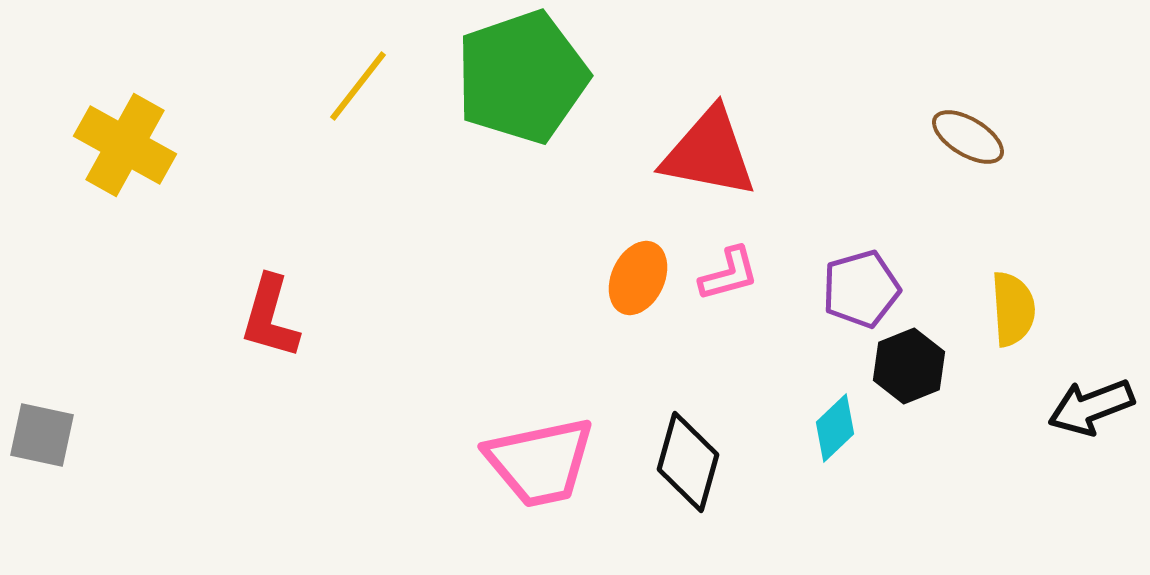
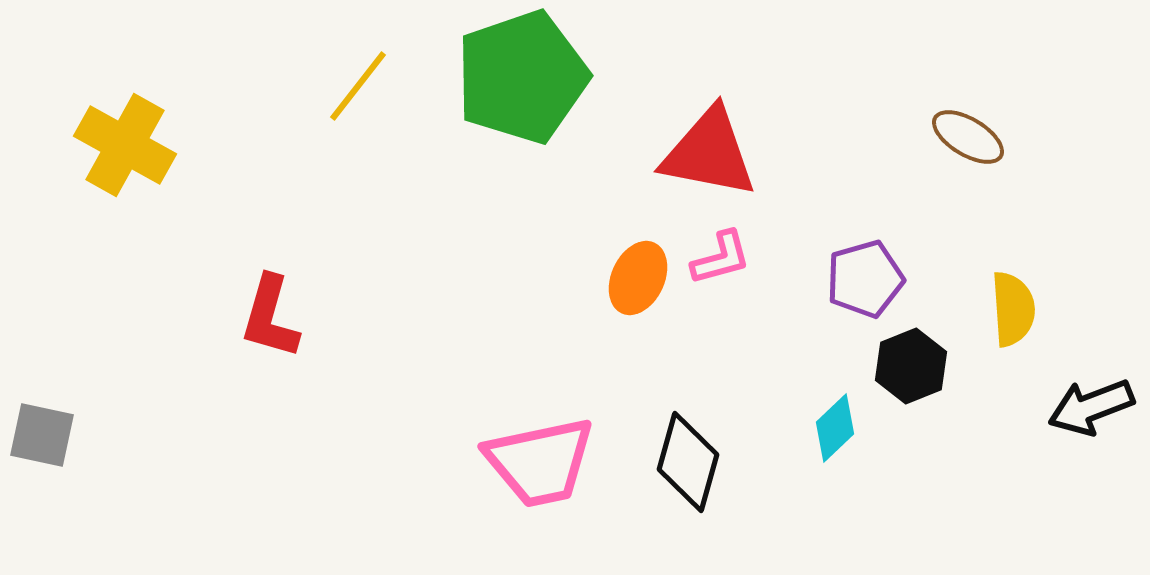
pink L-shape: moved 8 px left, 16 px up
purple pentagon: moved 4 px right, 10 px up
black hexagon: moved 2 px right
